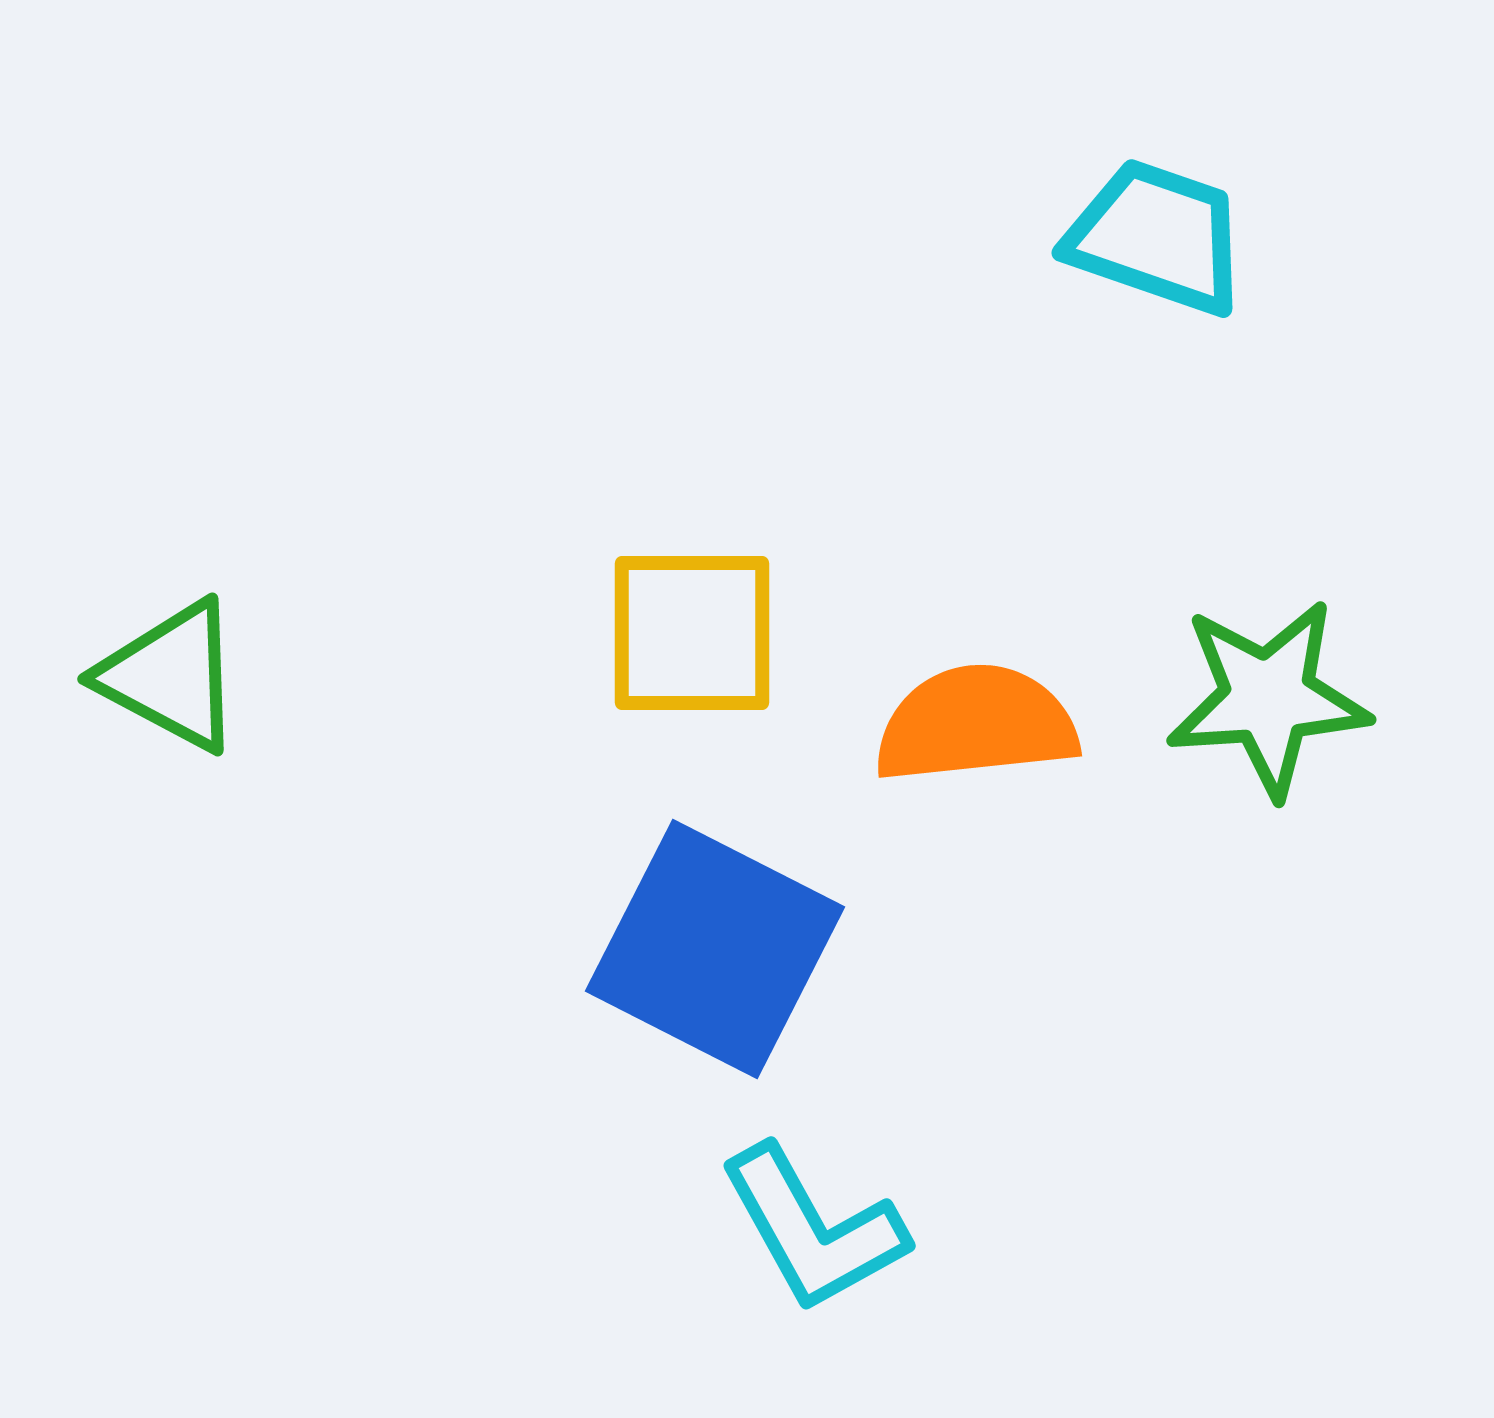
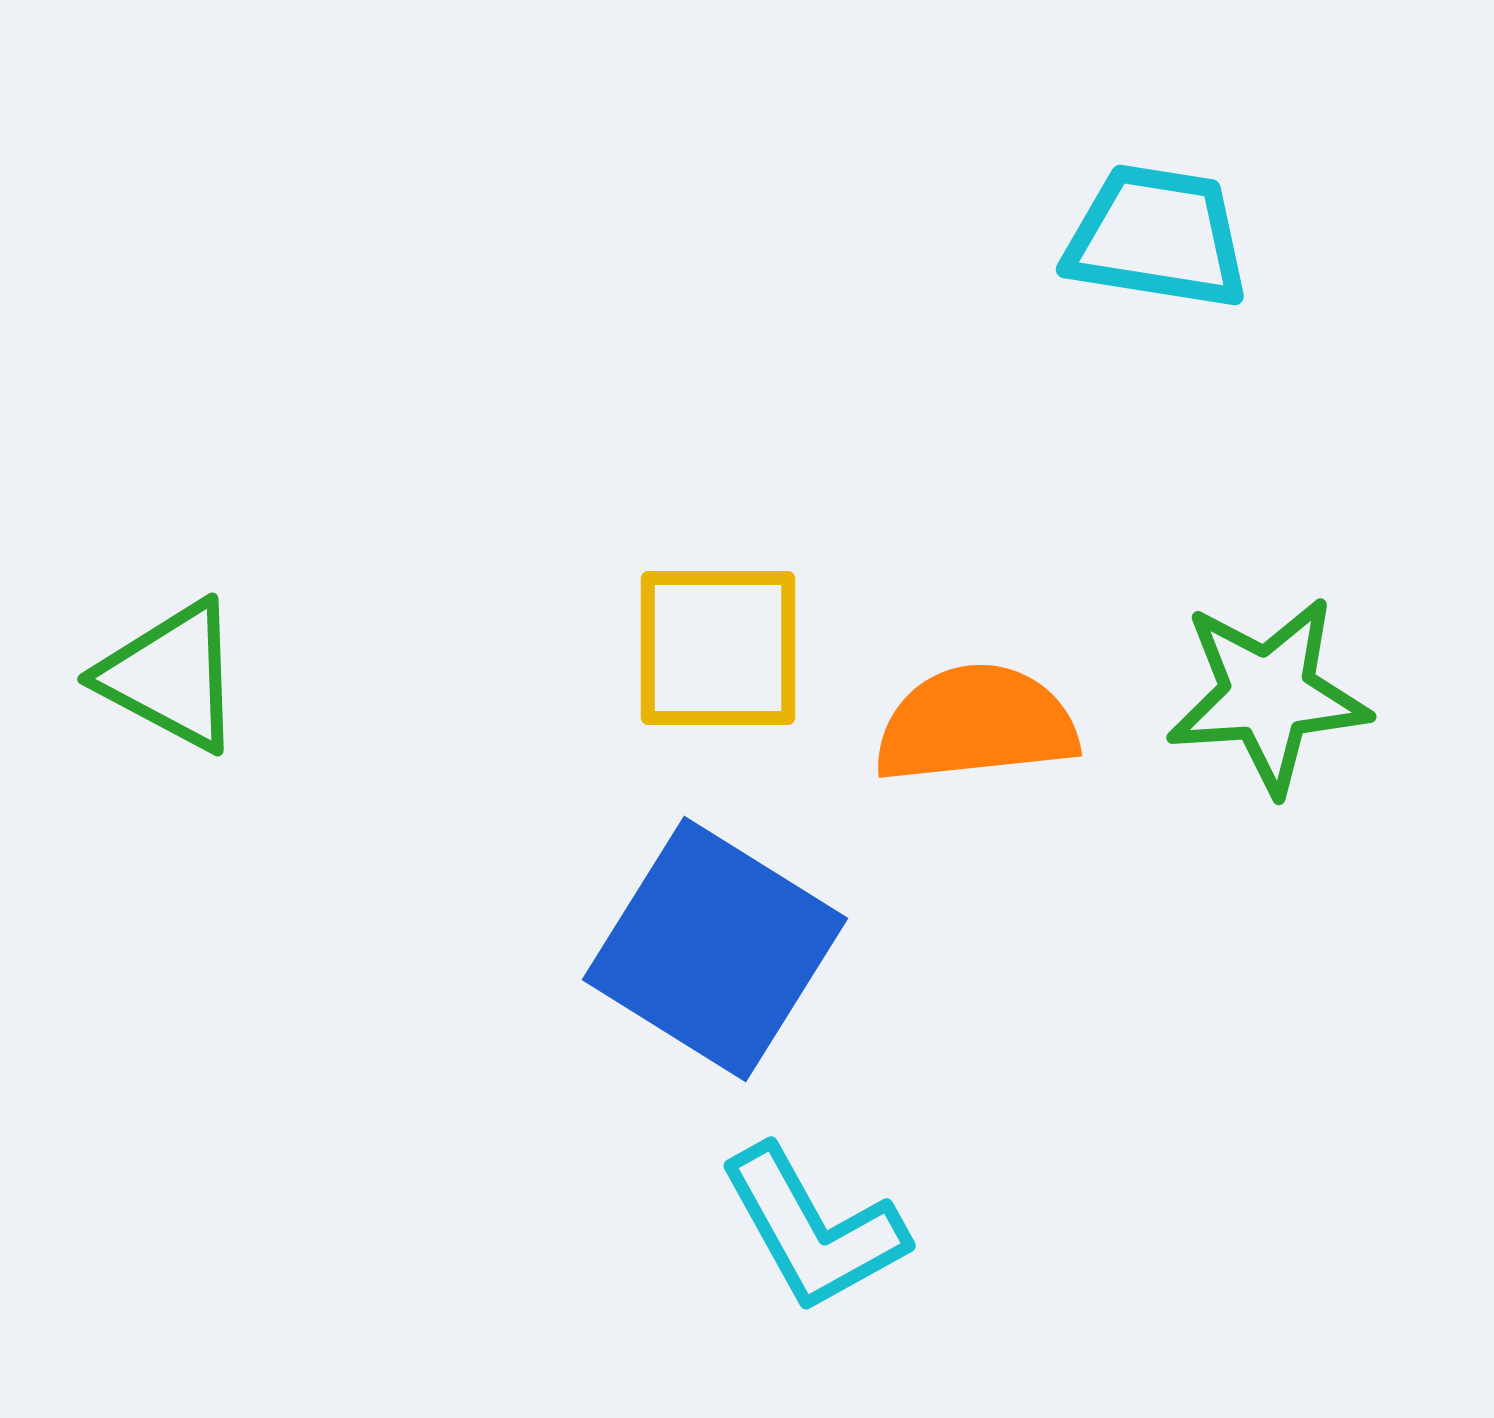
cyan trapezoid: rotated 10 degrees counterclockwise
yellow square: moved 26 px right, 15 px down
green star: moved 3 px up
blue square: rotated 5 degrees clockwise
